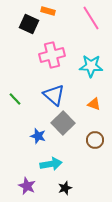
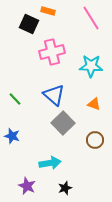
pink cross: moved 3 px up
blue star: moved 26 px left
cyan arrow: moved 1 px left, 1 px up
